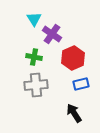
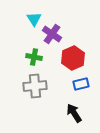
gray cross: moved 1 px left, 1 px down
